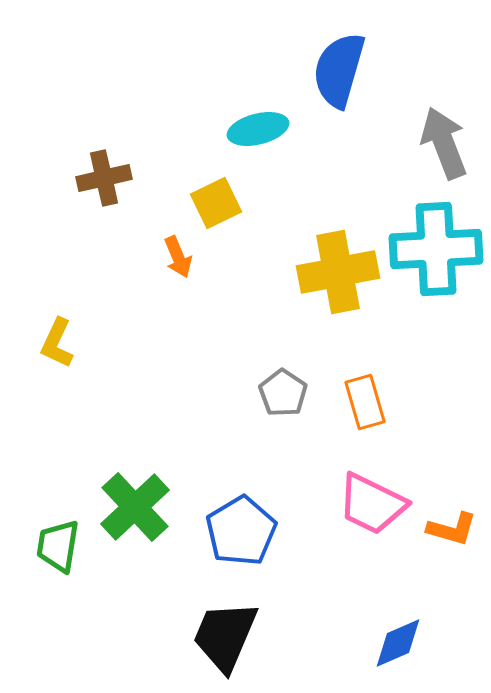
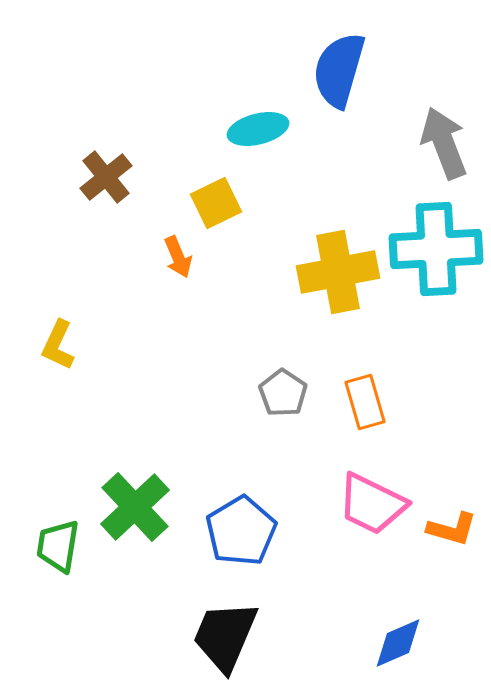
brown cross: moved 2 px right, 1 px up; rotated 26 degrees counterclockwise
yellow L-shape: moved 1 px right, 2 px down
